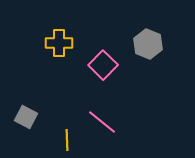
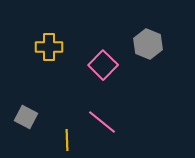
yellow cross: moved 10 px left, 4 px down
